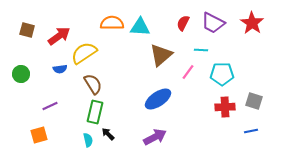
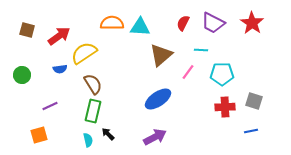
green circle: moved 1 px right, 1 px down
green rectangle: moved 2 px left, 1 px up
